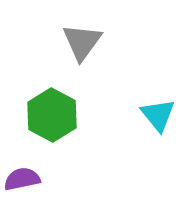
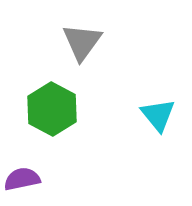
green hexagon: moved 6 px up
